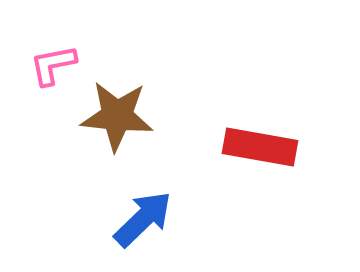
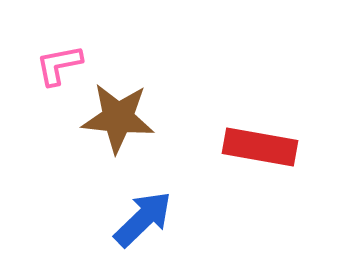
pink L-shape: moved 6 px right
brown star: moved 1 px right, 2 px down
